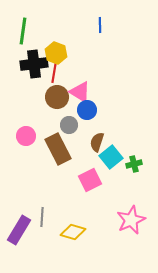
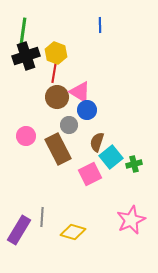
black cross: moved 8 px left, 8 px up; rotated 12 degrees counterclockwise
pink square: moved 6 px up
